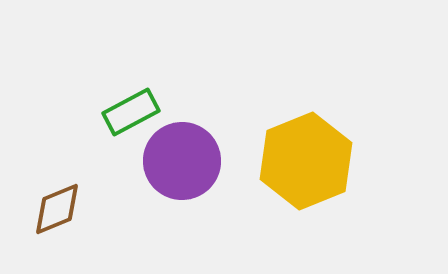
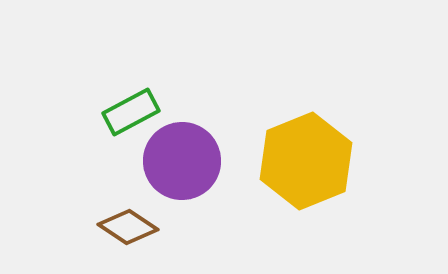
brown diamond: moved 71 px right, 18 px down; rotated 56 degrees clockwise
